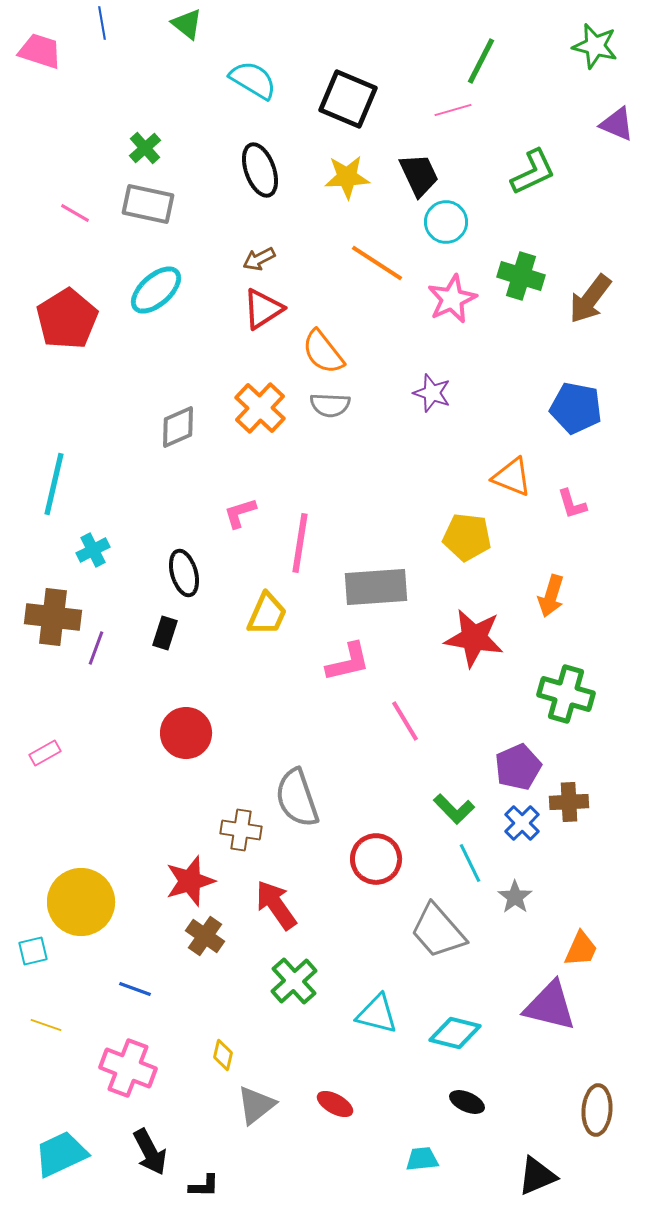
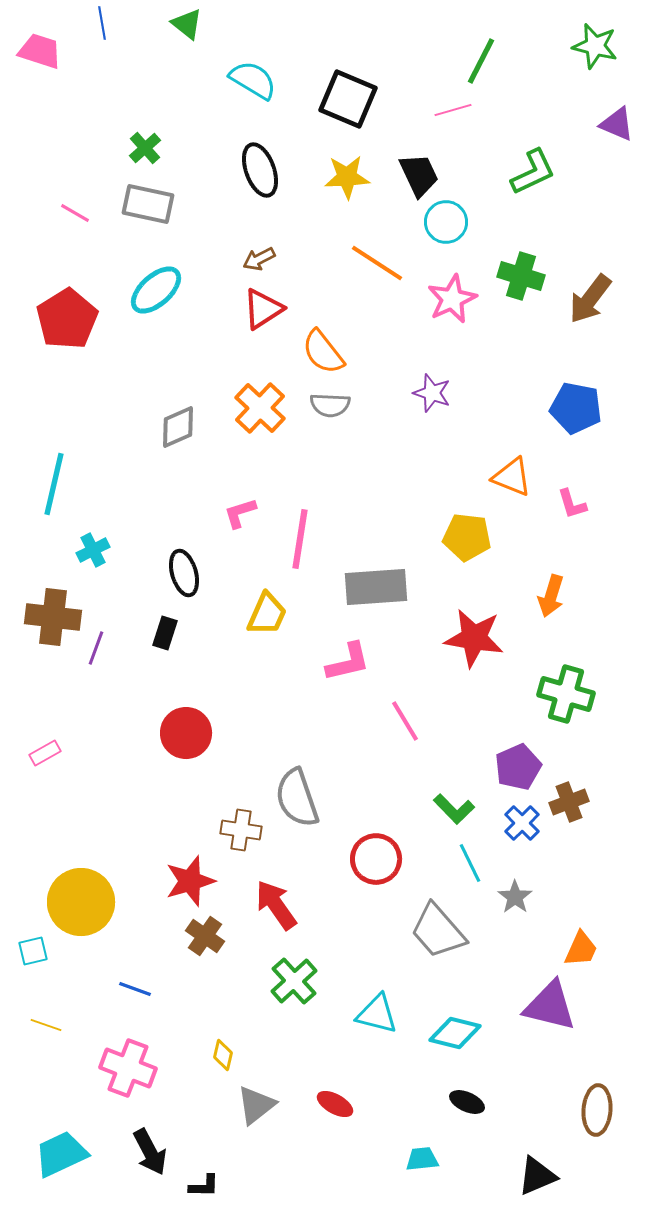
pink line at (300, 543): moved 4 px up
brown cross at (569, 802): rotated 18 degrees counterclockwise
